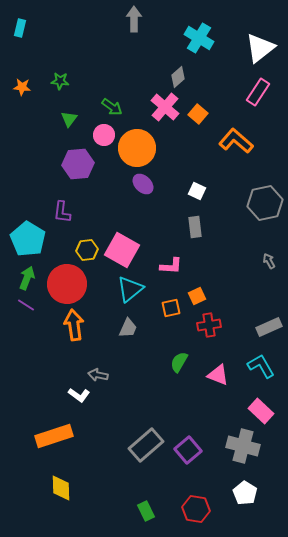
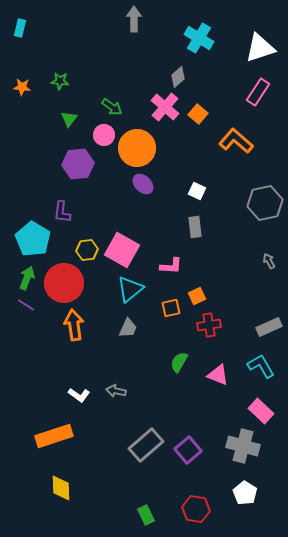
white triangle at (260, 48): rotated 20 degrees clockwise
cyan pentagon at (28, 239): moved 5 px right
red circle at (67, 284): moved 3 px left, 1 px up
gray arrow at (98, 375): moved 18 px right, 16 px down
green rectangle at (146, 511): moved 4 px down
